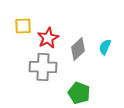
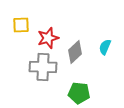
yellow square: moved 2 px left, 1 px up
red star: rotated 10 degrees clockwise
gray diamond: moved 3 px left, 3 px down
green pentagon: rotated 15 degrees counterclockwise
